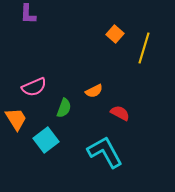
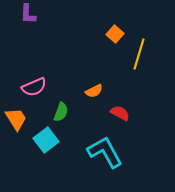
yellow line: moved 5 px left, 6 px down
green semicircle: moved 3 px left, 4 px down
